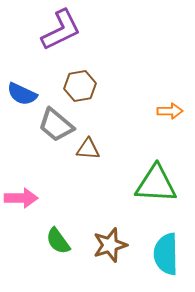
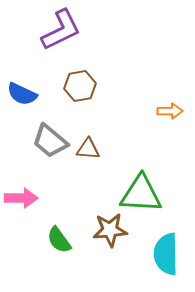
gray trapezoid: moved 6 px left, 16 px down
green triangle: moved 15 px left, 10 px down
green semicircle: moved 1 px right, 1 px up
brown star: moved 15 px up; rotated 12 degrees clockwise
